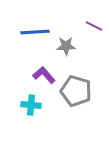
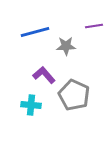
purple line: rotated 36 degrees counterclockwise
blue line: rotated 12 degrees counterclockwise
gray pentagon: moved 2 px left, 4 px down; rotated 8 degrees clockwise
